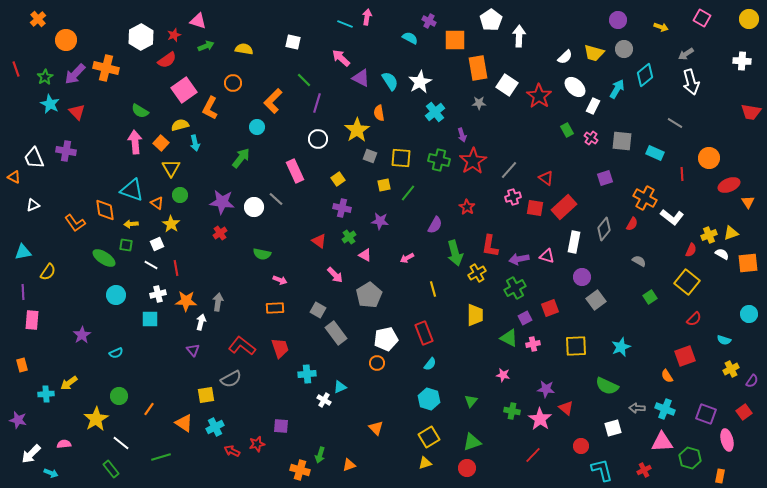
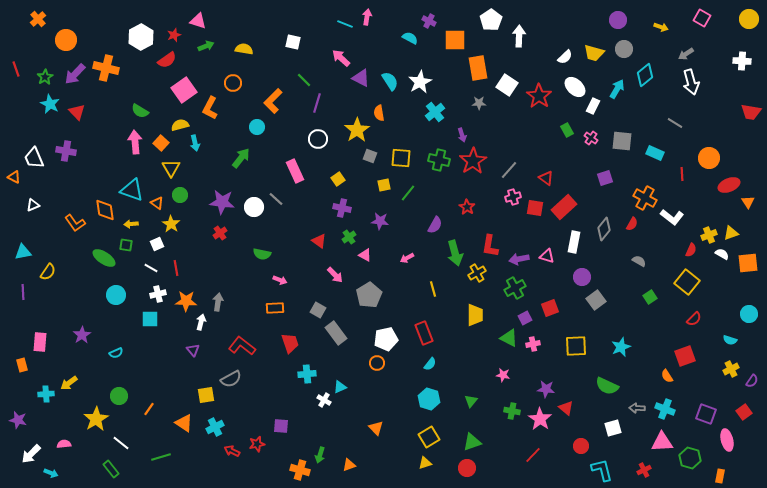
white line at (151, 265): moved 3 px down
pink rectangle at (32, 320): moved 8 px right, 22 px down
cyan semicircle at (724, 340): moved 6 px right
red trapezoid at (280, 348): moved 10 px right, 5 px up
